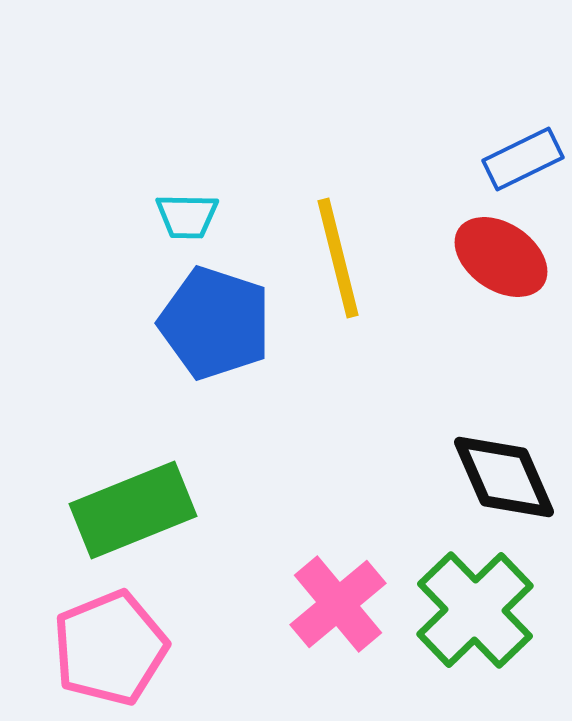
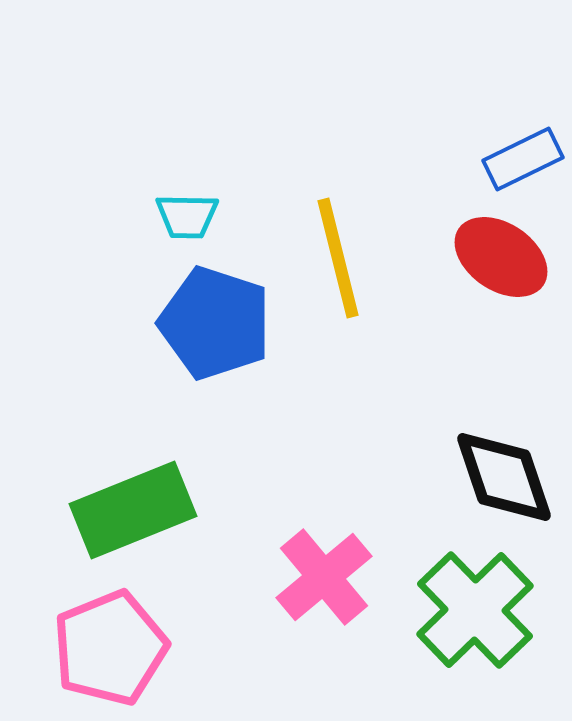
black diamond: rotated 5 degrees clockwise
pink cross: moved 14 px left, 27 px up
